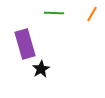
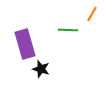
green line: moved 14 px right, 17 px down
black star: rotated 24 degrees counterclockwise
